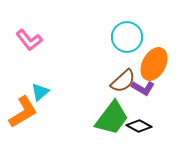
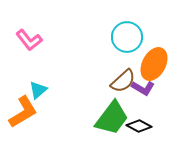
cyan triangle: moved 2 px left, 2 px up
